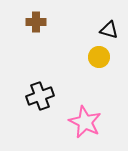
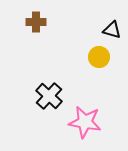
black triangle: moved 3 px right
black cross: moved 9 px right; rotated 28 degrees counterclockwise
pink star: rotated 16 degrees counterclockwise
